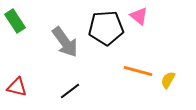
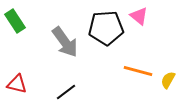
red triangle: moved 3 px up
black line: moved 4 px left, 1 px down
